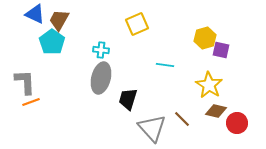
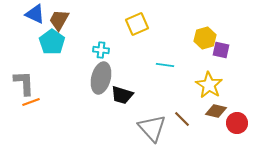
gray L-shape: moved 1 px left, 1 px down
black trapezoid: moved 6 px left, 4 px up; rotated 90 degrees counterclockwise
